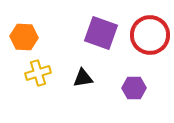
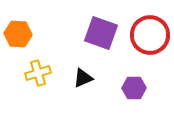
orange hexagon: moved 6 px left, 3 px up
black triangle: rotated 15 degrees counterclockwise
